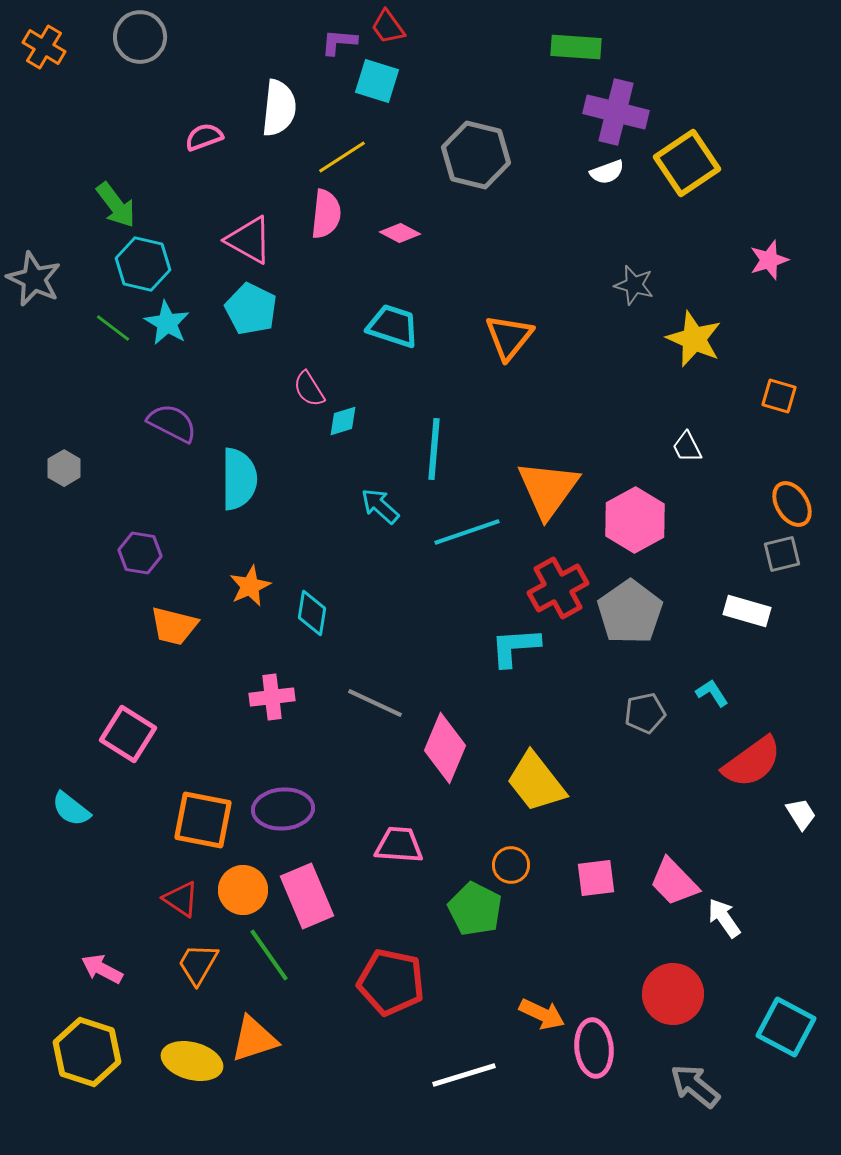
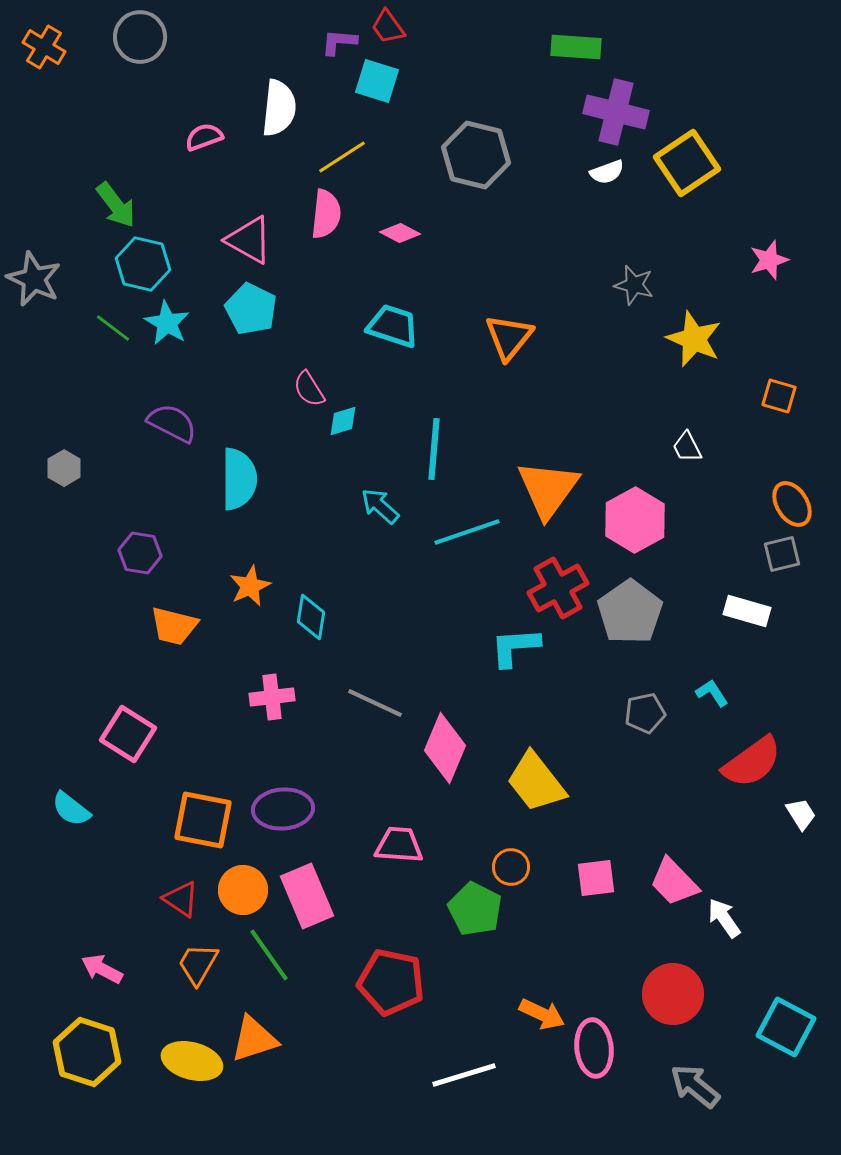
cyan diamond at (312, 613): moved 1 px left, 4 px down
orange circle at (511, 865): moved 2 px down
